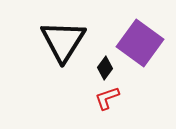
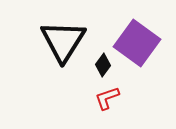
purple square: moved 3 px left
black diamond: moved 2 px left, 3 px up
